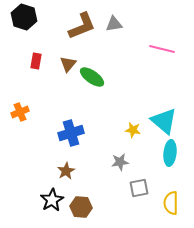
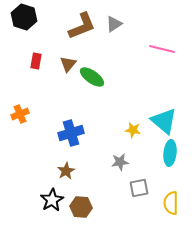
gray triangle: rotated 24 degrees counterclockwise
orange cross: moved 2 px down
